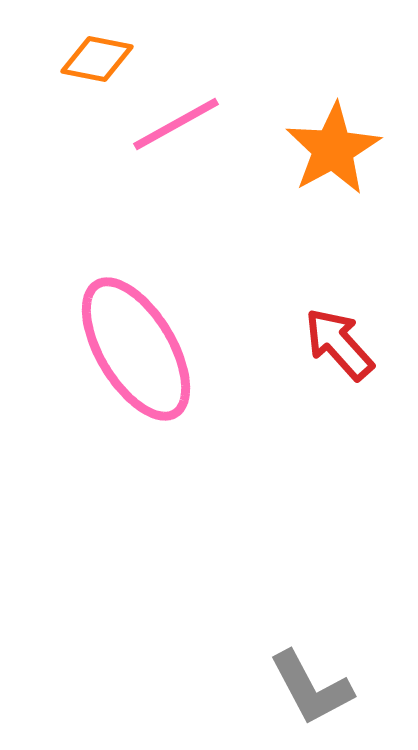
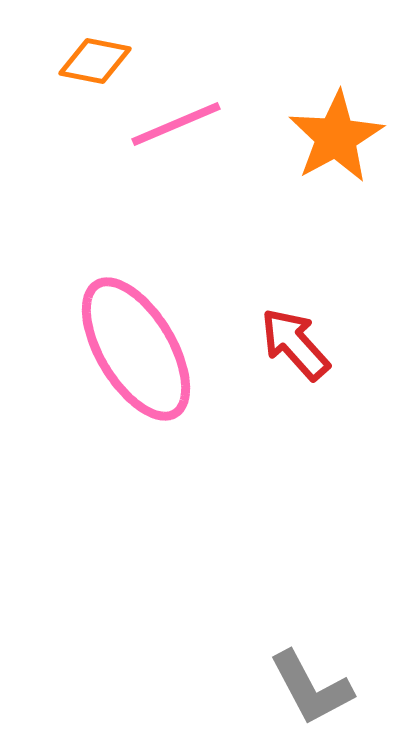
orange diamond: moved 2 px left, 2 px down
pink line: rotated 6 degrees clockwise
orange star: moved 3 px right, 12 px up
red arrow: moved 44 px left
